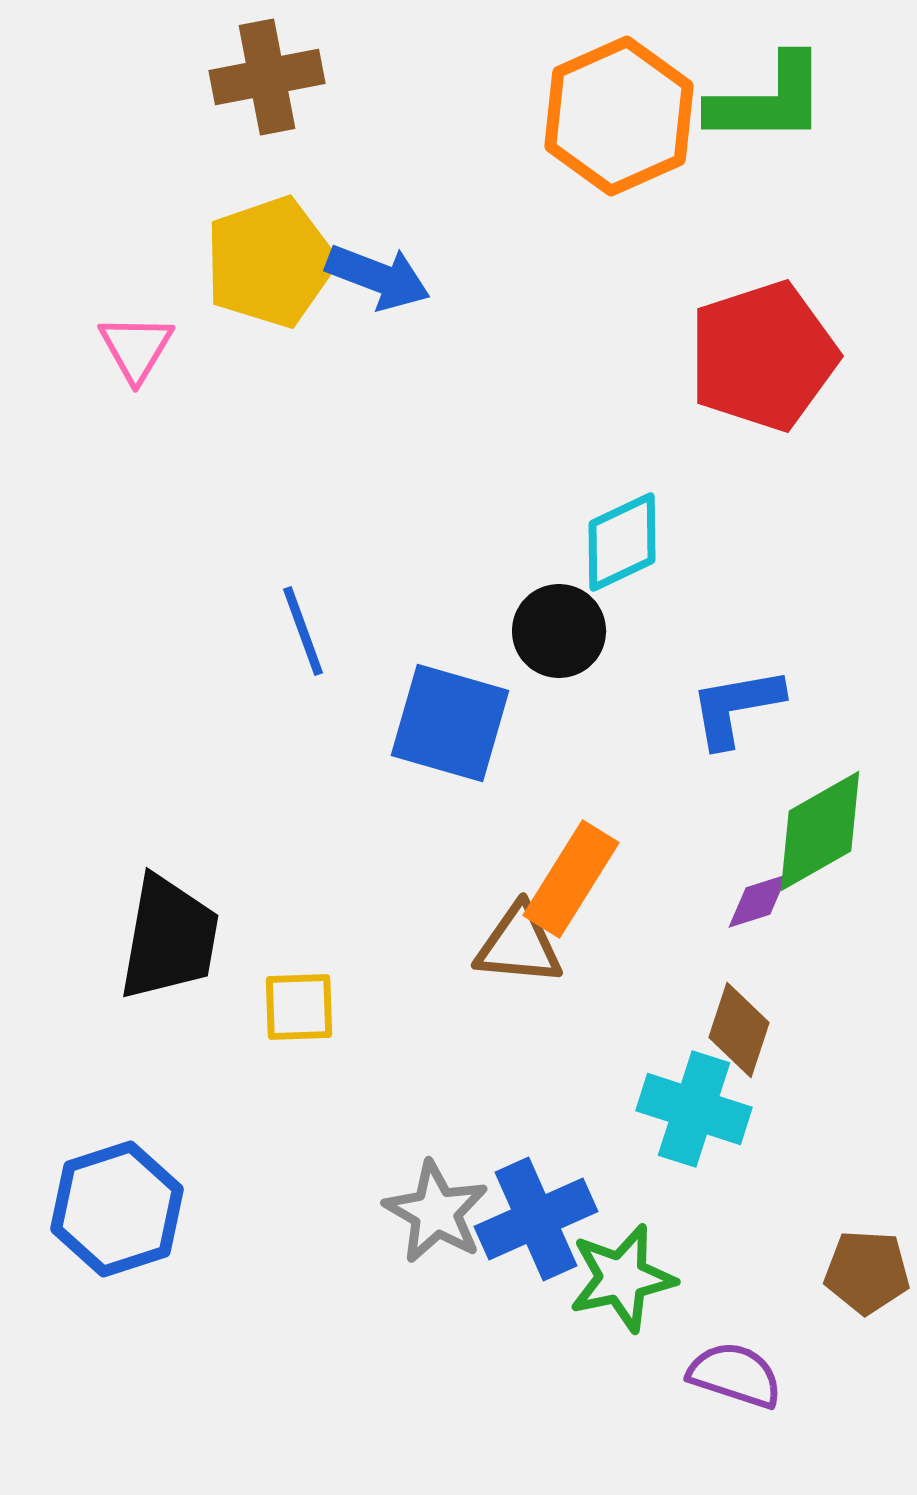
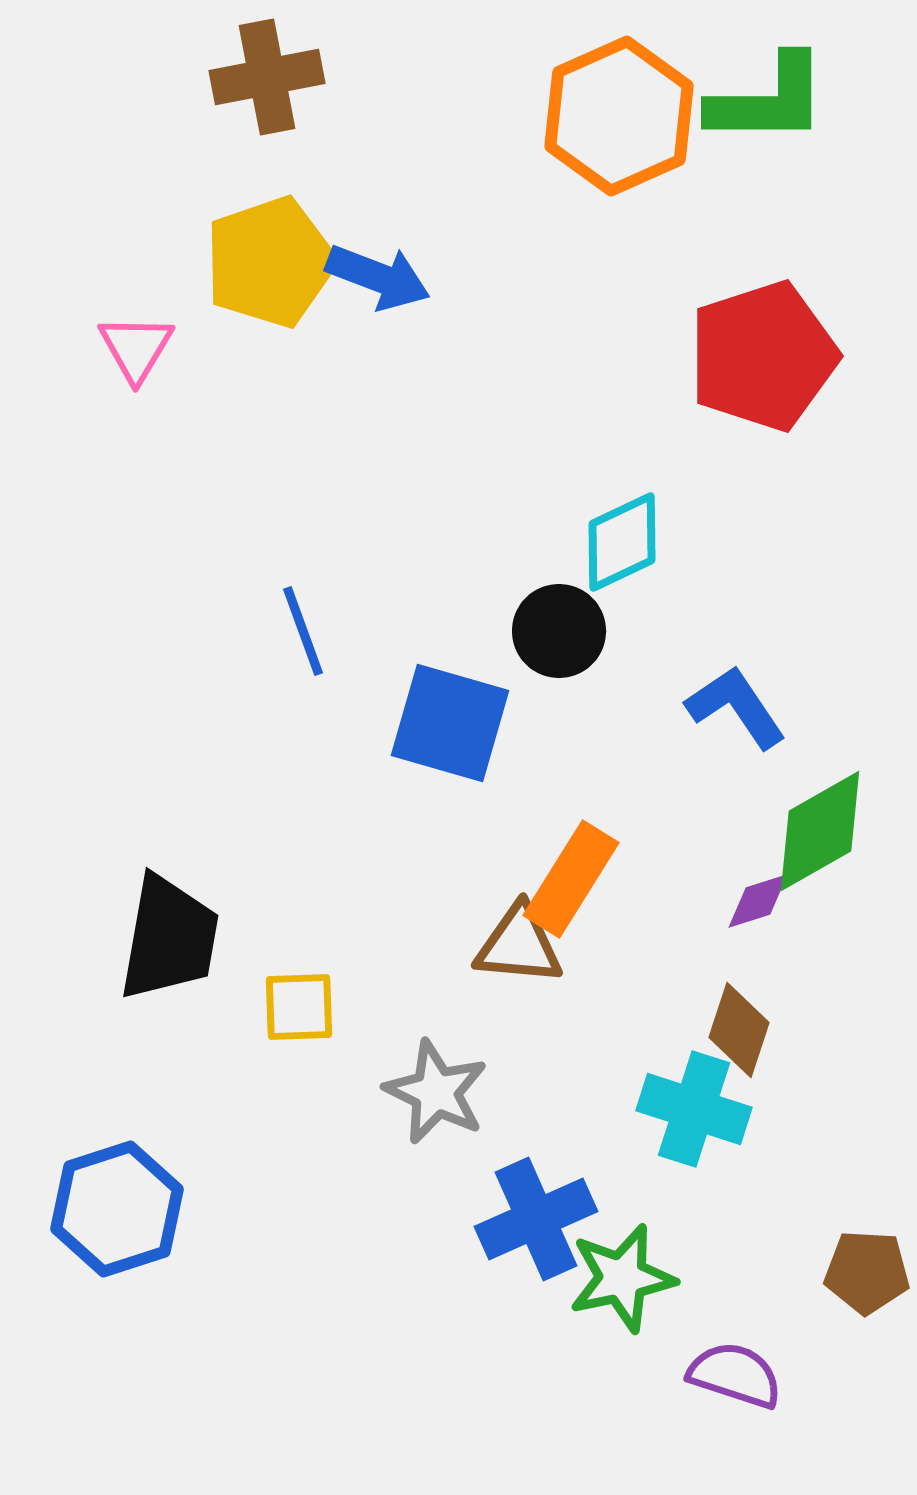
blue L-shape: rotated 66 degrees clockwise
gray star: moved 120 px up; rotated 4 degrees counterclockwise
